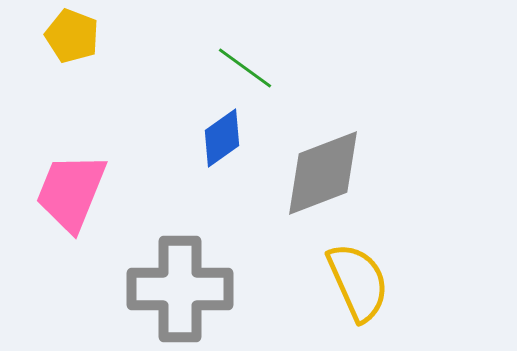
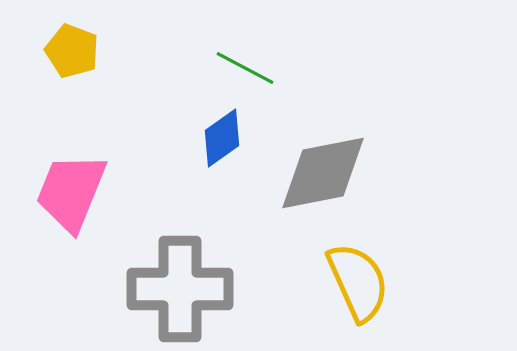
yellow pentagon: moved 15 px down
green line: rotated 8 degrees counterclockwise
gray diamond: rotated 10 degrees clockwise
